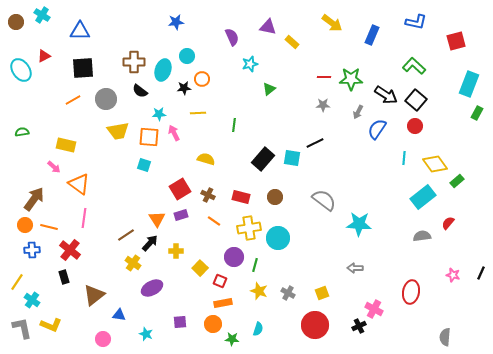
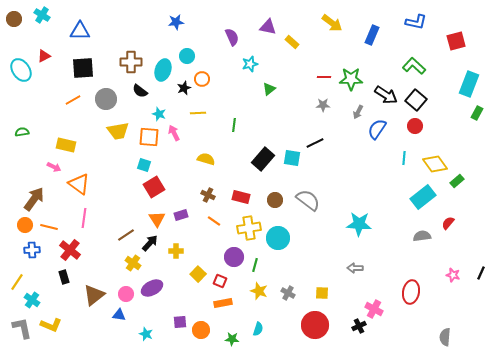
brown circle at (16, 22): moved 2 px left, 3 px up
brown cross at (134, 62): moved 3 px left
black star at (184, 88): rotated 16 degrees counterclockwise
cyan star at (159, 114): rotated 24 degrees clockwise
pink arrow at (54, 167): rotated 16 degrees counterclockwise
red square at (180, 189): moved 26 px left, 2 px up
brown circle at (275, 197): moved 3 px down
gray semicircle at (324, 200): moved 16 px left
yellow square at (200, 268): moved 2 px left, 6 px down
yellow square at (322, 293): rotated 24 degrees clockwise
orange circle at (213, 324): moved 12 px left, 6 px down
pink circle at (103, 339): moved 23 px right, 45 px up
